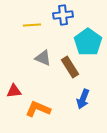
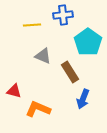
gray triangle: moved 2 px up
brown rectangle: moved 5 px down
red triangle: rotated 21 degrees clockwise
